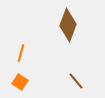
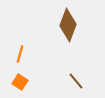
orange line: moved 1 px left, 1 px down
